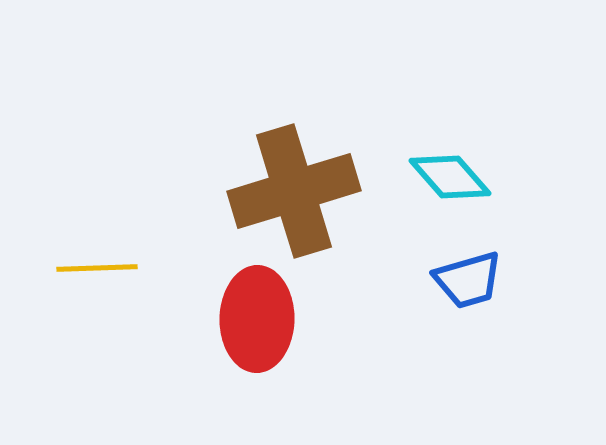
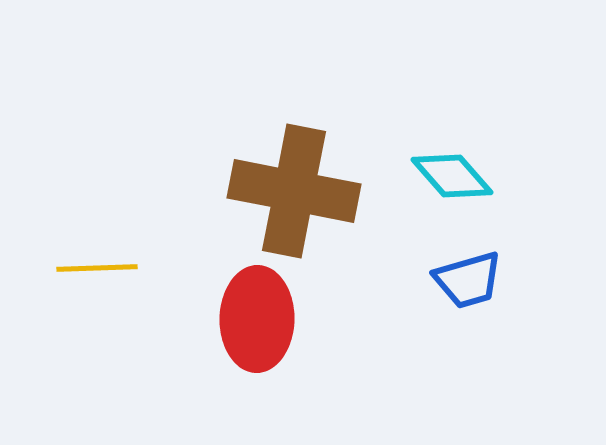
cyan diamond: moved 2 px right, 1 px up
brown cross: rotated 28 degrees clockwise
